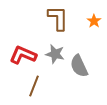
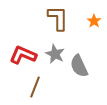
gray star: rotated 12 degrees clockwise
brown line: moved 1 px right, 1 px down
